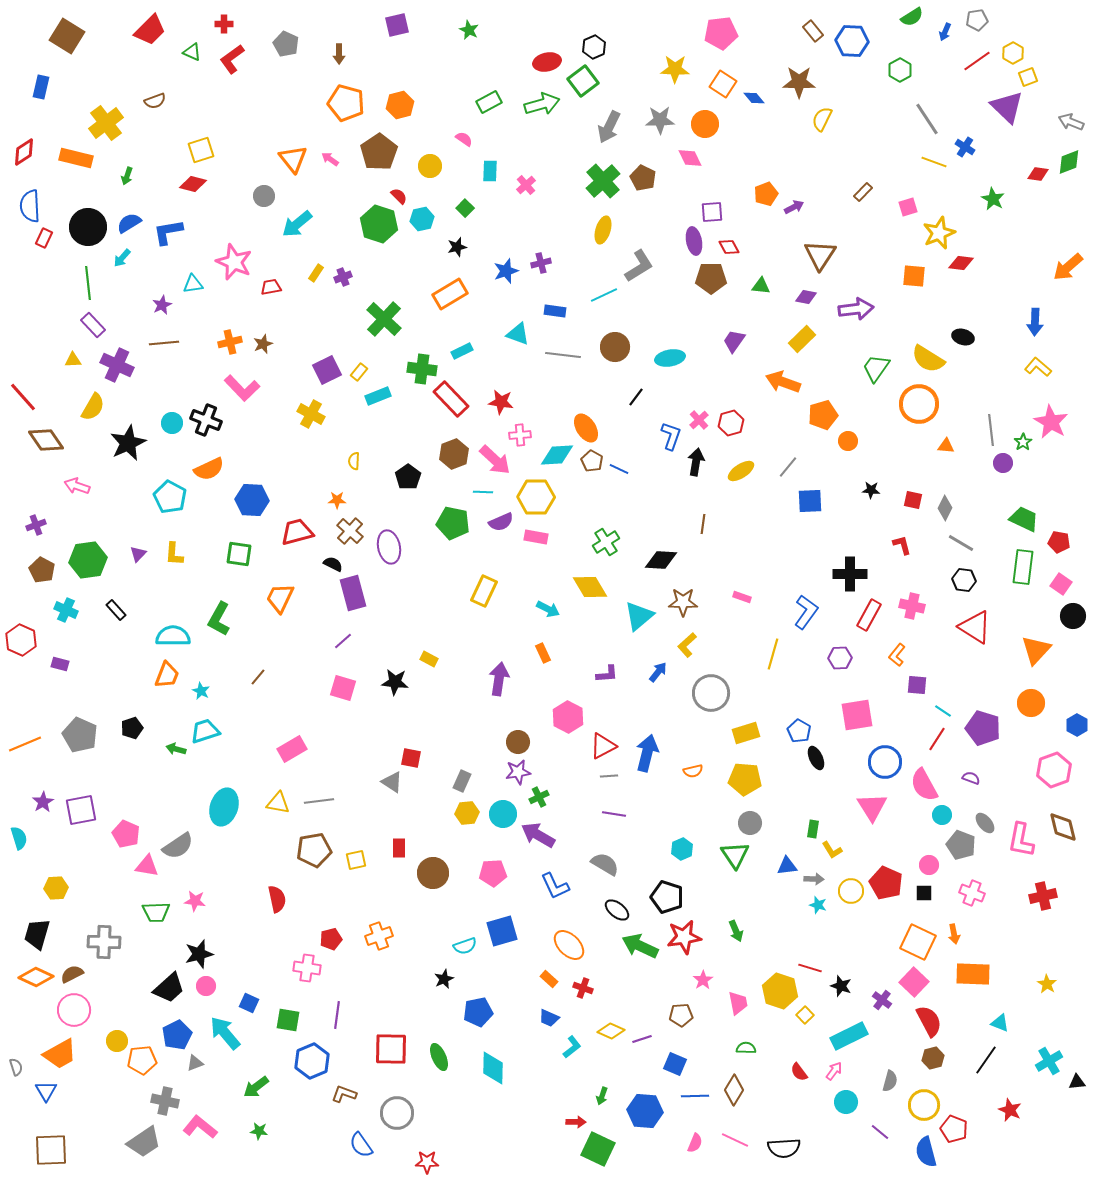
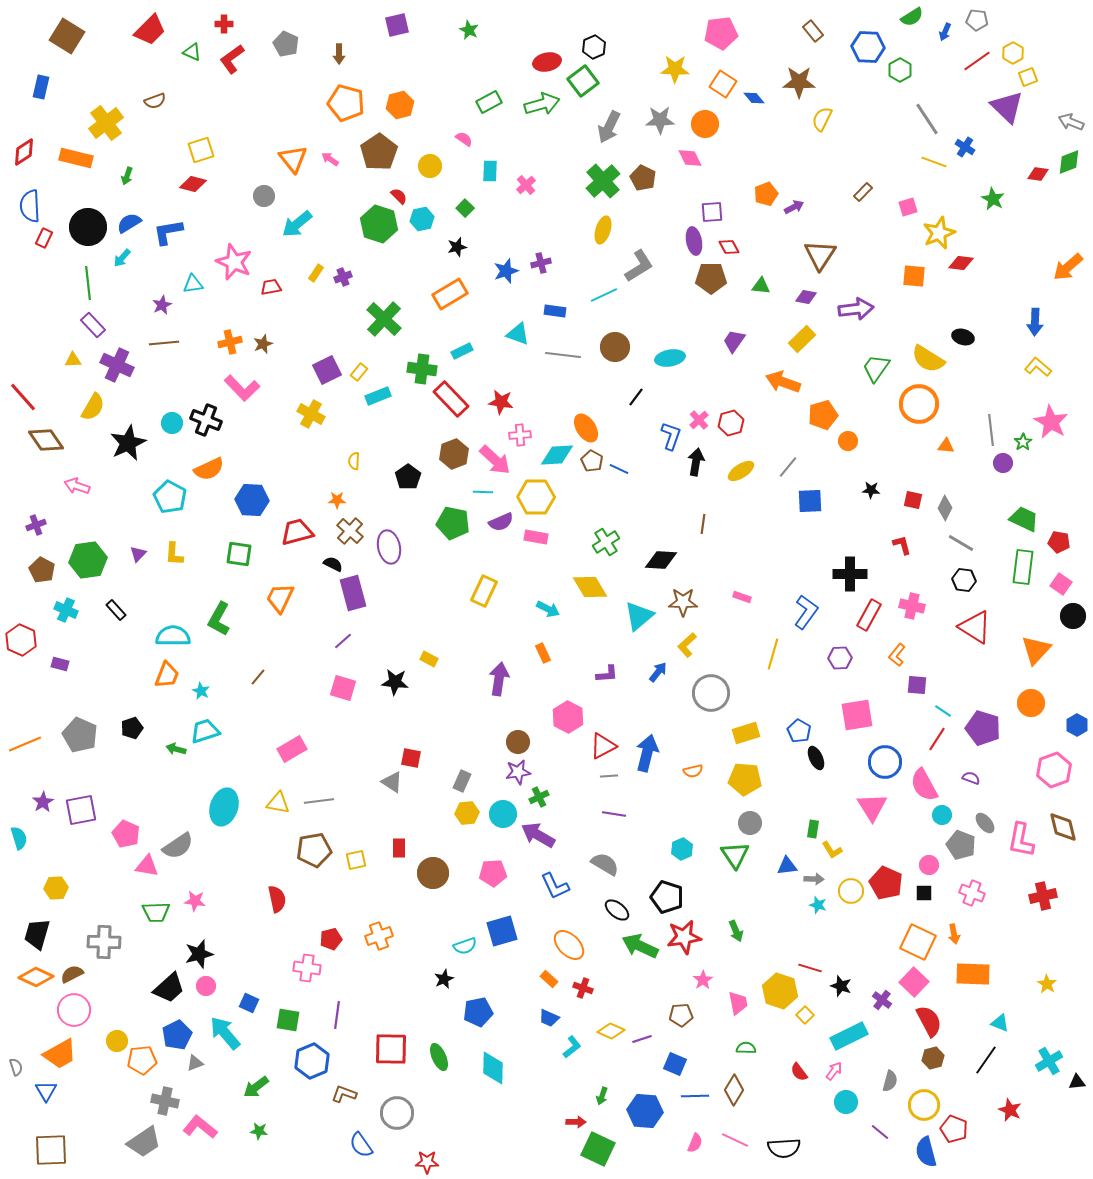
gray pentagon at (977, 20): rotated 15 degrees clockwise
blue hexagon at (852, 41): moved 16 px right, 6 px down
